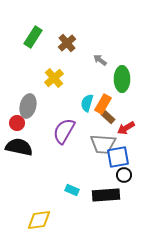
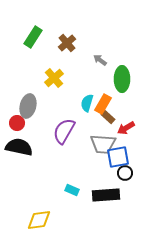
black circle: moved 1 px right, 2 px up
